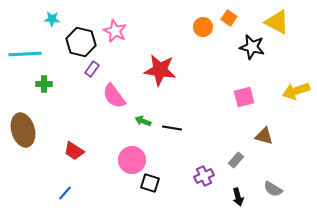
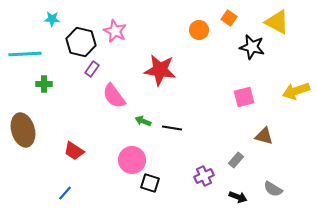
orange circle: moved 4 px left, 3 px down
black arrow: rotated 54 degrees counterclockwise
